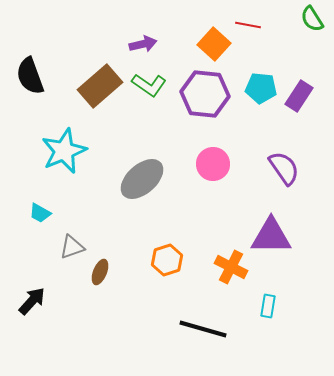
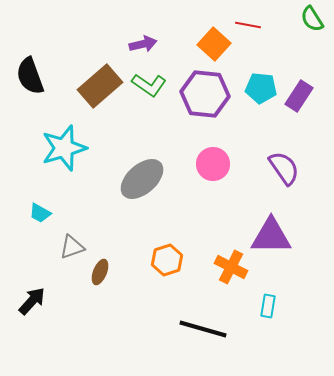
cyan star: moved 3 px up; rotated 6 degrees clockwise
